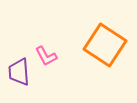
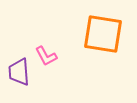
orange square: moved 2 px left, 11 px up; rotated 24 degrees counterclockwise
